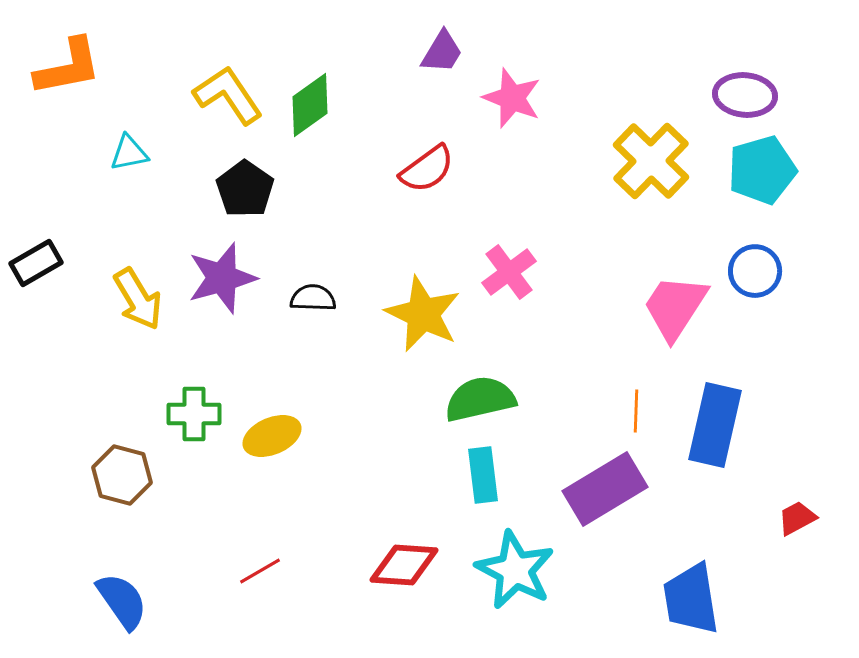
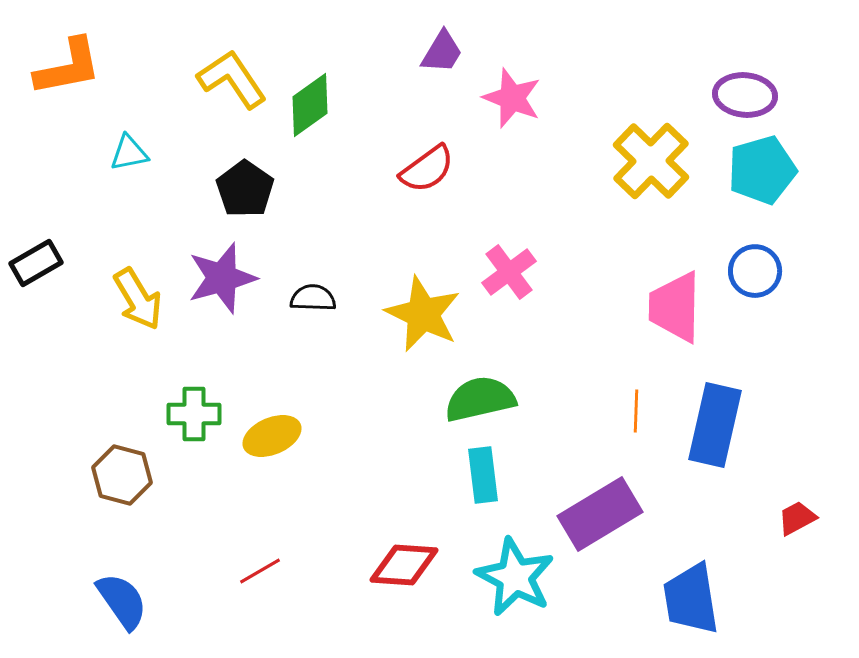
yellow L-shape: moved 4 px right, 16 px up
pink trapezoid: rotated 32 degrees counterclockwise
purple rectangle: moved 5 px left, 25 px down
cyan star: moved 7 px down
